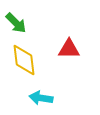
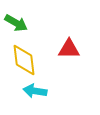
green arrow: rotated 15 degrees counterclockwise
cyan arrow: moved 6 px left, 7 px up
